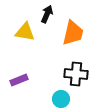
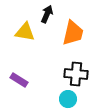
purple rectangle: rotated 54 degrees clockwise
cyan circle: moved 7 px right
